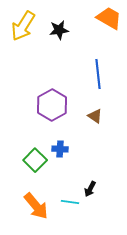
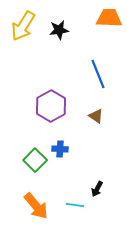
orange trapezoid: rotated 28 degrees counterclockwise
blue line: rotated 16 degrees counterclockwise
purple hexagon: moved 1 px left, 1 px down
brown triangle: moved 1 px right
black arrow: moved 7 px right
cyan line: moved 5 px right, 3 px down
